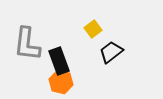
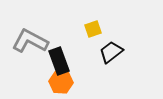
yellow square: rotated 18 degrees clockwise
gray L-shape: moved 3 px right, 3 px up; rotated 111 degrees clockwise
orange hexagon: rotated 10 degrees counterclockwise
